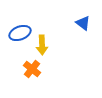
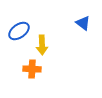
blue ellipse: moved 1 px left, 2 px up; rotated 15 degrees counterclockwise
orange cross: rotated 36 degrees counterclockwise
